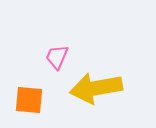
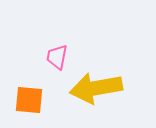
pink trapezoid: rotated 12 degrees counterclockwise
